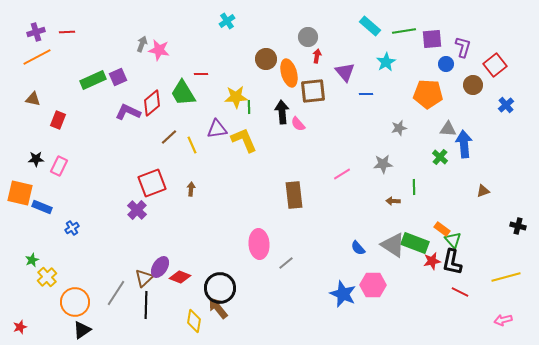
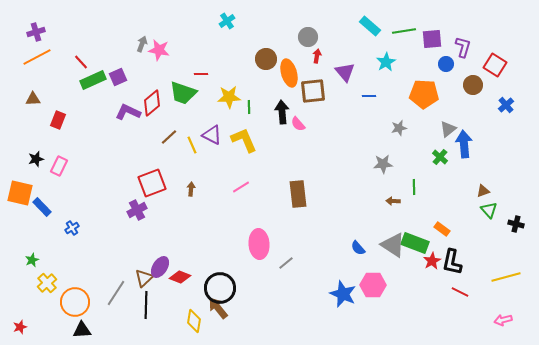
red line at (67, 32): moved 14 px right, 30 px down; rotated 49 degrees clockwise
red square at (495, 65): rotated 20 degrees counterclockwise
green trapezoid at (183, 93): rotated 40 degrees counterclockwise
blue line at (366, 94): moved 3 px right, 2 px down
orange pentagon at (428, 94): moved 4 px left
yellow star at (236, 97): moved 7 px left
brown triangle at (33, 99): rotated 14 degrees counterclockwise
purple triangle at (217, 129): moved 5 px left, 6 px down; rotated 35 degrees clockwise
gray triangle at (448, 129): rotated 42 degrees counterclockwise
black star at (36, 159): rotated 14 degrees counterclockwise
pink line at (342, 174): moved 101 px left, 13 px down
brown rectangle at (294, 195): moved 4 px right, 1 px up
blue rectangle at (42, 207): rotated 24 degrees clockwise
purple cross at (137, 210): rotated 18 degrees clockwise
black cross at (518, 226): moved 2 px left, 2 px up
green triangle at (453, 240): moved 36 px right, 30 px up
red star at (432, 261): rotated 18 degrees counterclockwise
yellow cross at (47, 277): moved 6 px down
black triangle at (82, 330): rotated 30 degrees clockwise
